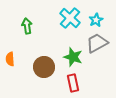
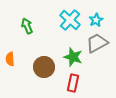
cyan cross: moved 2 px down
green arrow: rotated 14 degrees counterclockwise
red rectangle: rotated 24 degrees clockwise
